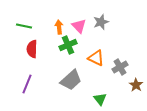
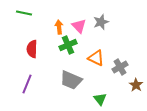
green line: moved 13 px up
gray trapezoid: rotated 65 degrees clockwise
